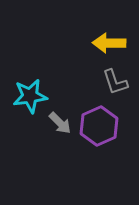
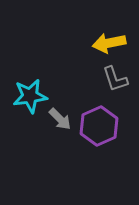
yellow arrow: rotated 12 degrees counterclockwise
gray L-shape: moved 3 px up
gray arrow: moved 4 px up
